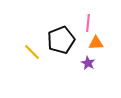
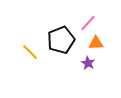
pink line: rotated 36 degrees clockwise
yellow line: moved 2 px left
